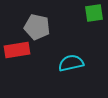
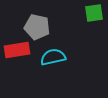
cyan semicircle: moved 18 px left, 6 px up
